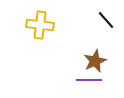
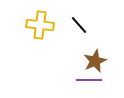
black line: moved 27 px left, 5 px down
